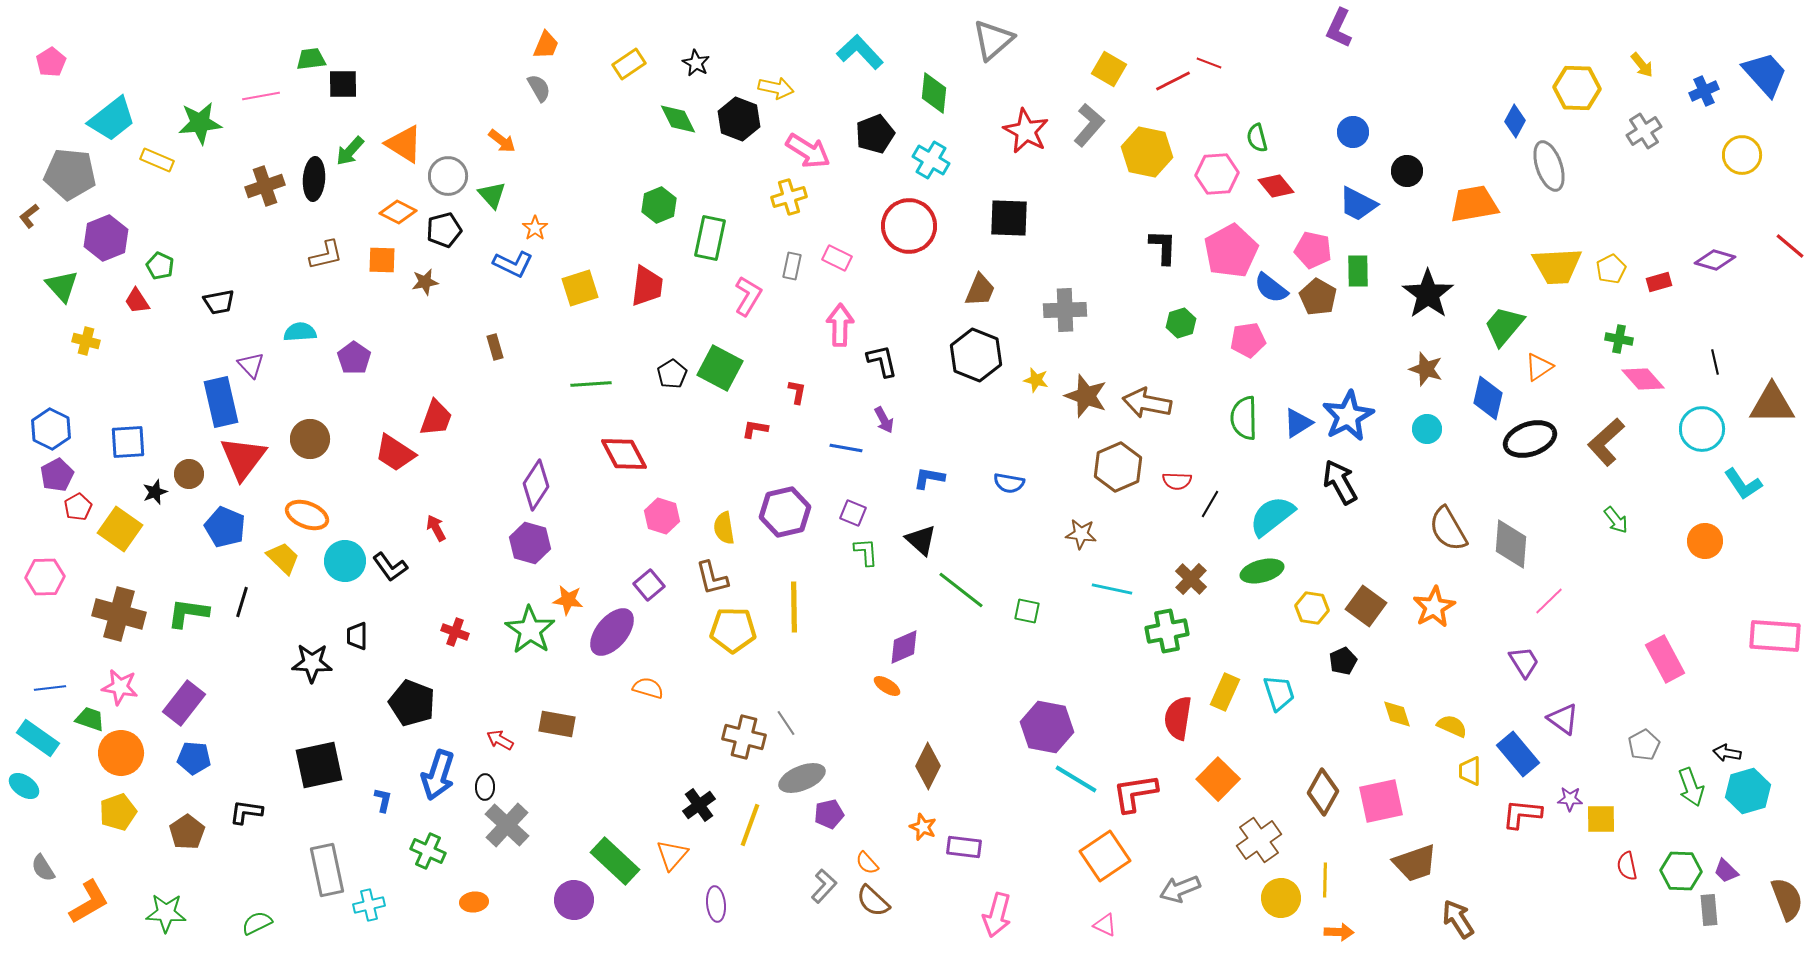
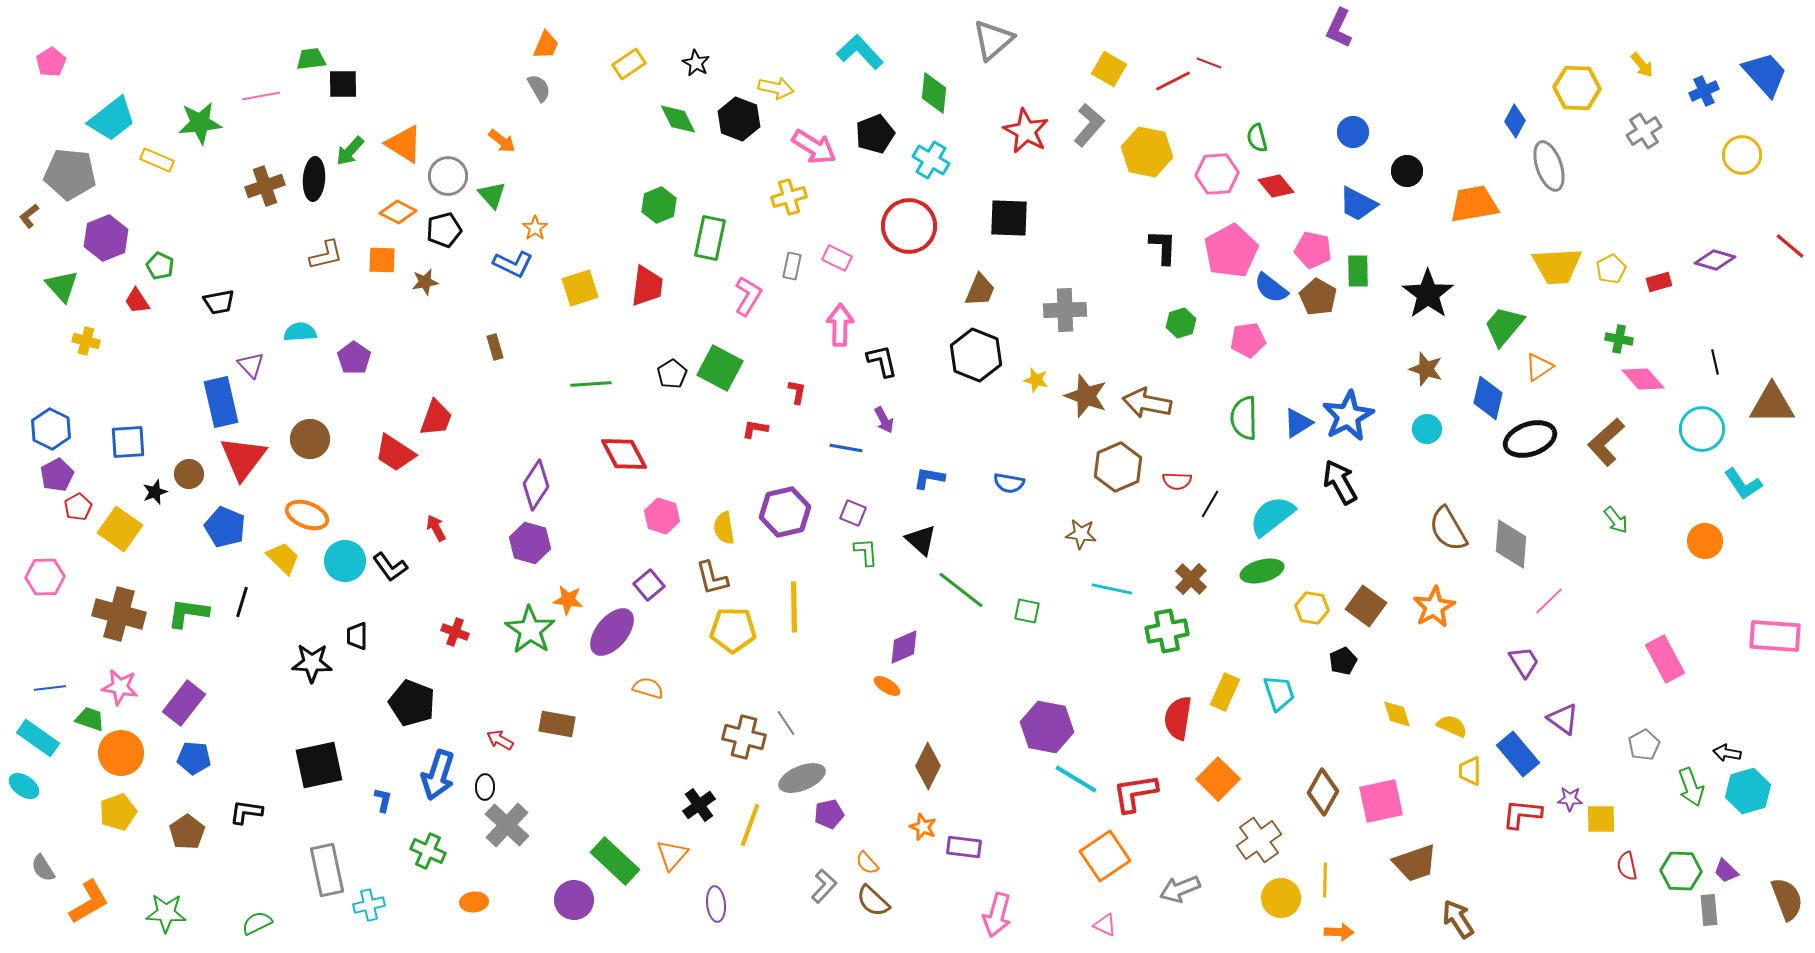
pink arrow at (808, 151): moved 6 px right, 4 px up
